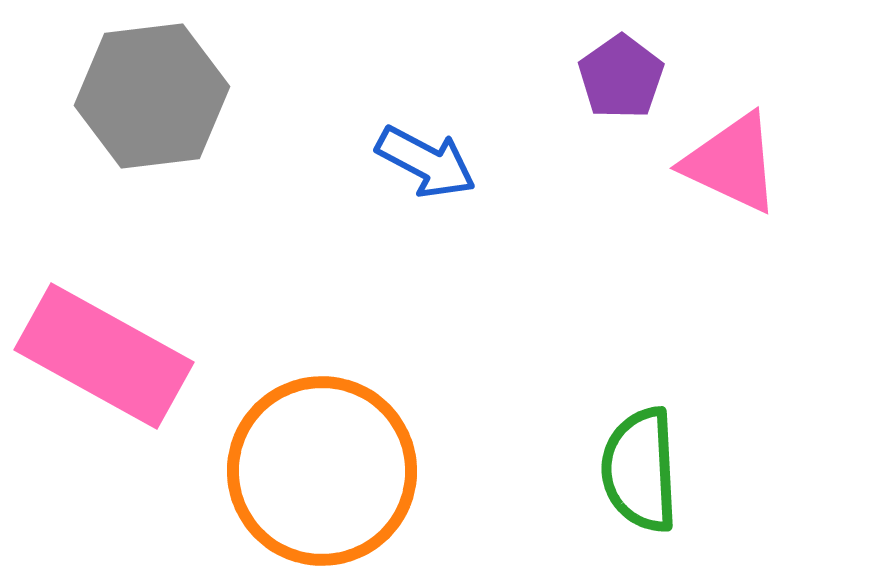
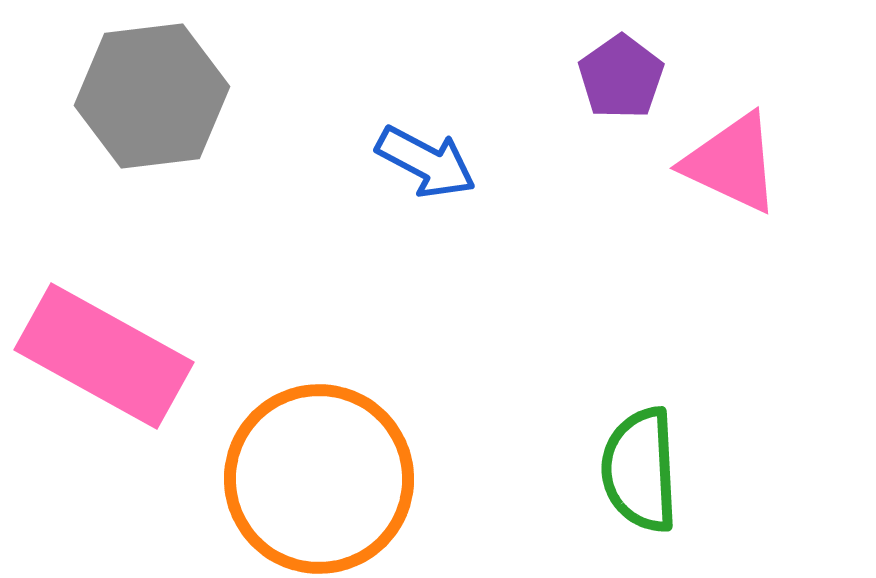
orange circle: moved 3 px left, 8 px down
